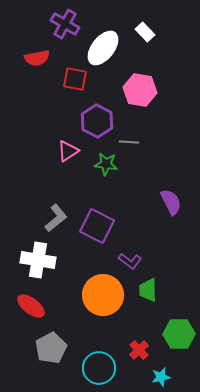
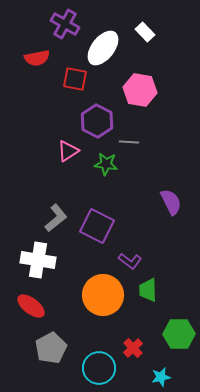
red cross: moved 6 px left, 2 px up
